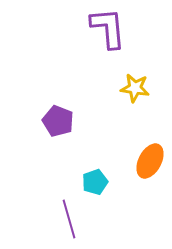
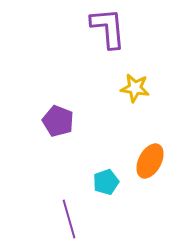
cyan pentagon: moved 11 px right
